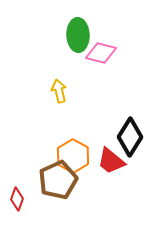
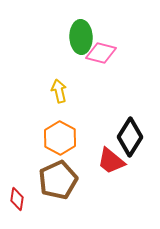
green ellipse: moved 3 px right, 2 px down
orange hexagon: moved 13 px left, 18 px up
red diamond: rotated 10 degrees counterclockwise
